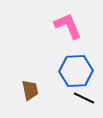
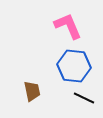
blue hexagon: moved 2 px left, 5 px up; rotated 8 degrees clockwise
brown trapezoid: moved 2 px right, 1 px down
